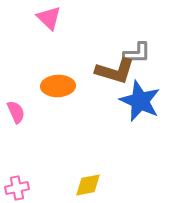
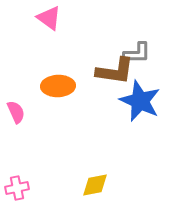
pink triangle: rotated 8 degrees counterclockwise
brown L-shape: rotated 9 degrees counterclockwise
yellow diamond: moved 7 px right
